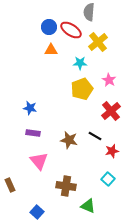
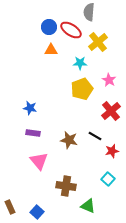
brown rectangle: moved 22 px down
